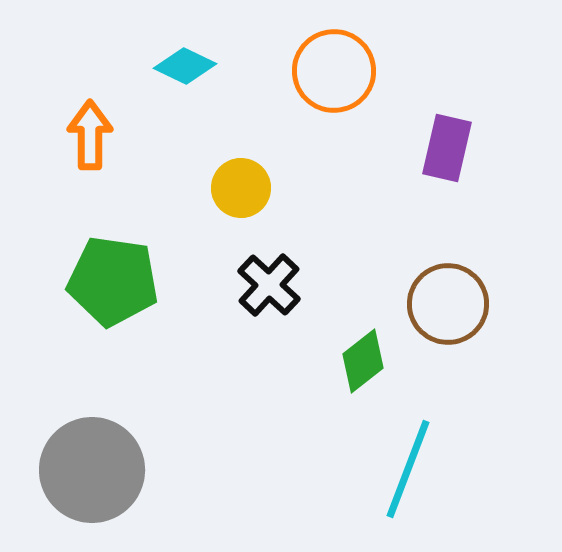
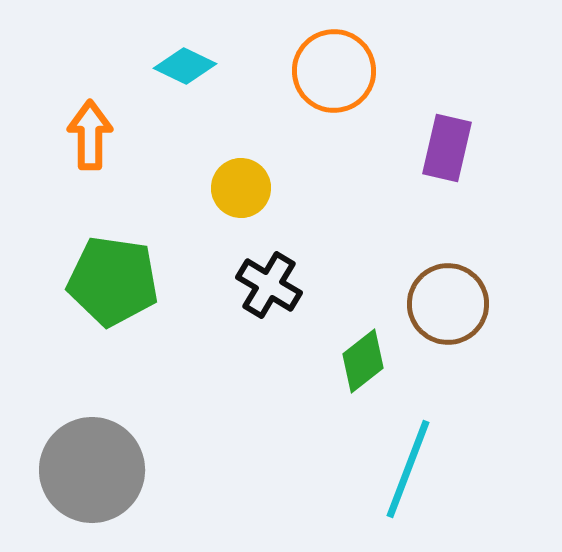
black cross: rotated 12 degrees counterclockwise
